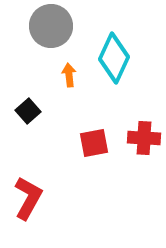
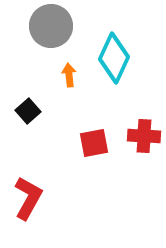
red cross: moved 2 px up
